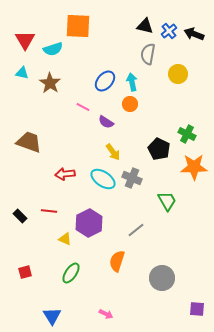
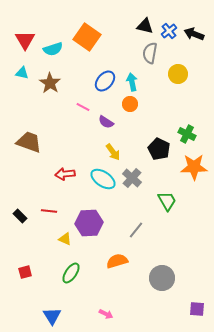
orange square: moved 9 px right, 11 px down; rotated 32 degrees clockwise
gray semicircle: moved 2 px right, 1 px up
gray cross: rotated 18 degrees clockwise
purple hexagon: rotated 24 degrees clockwise
gray line: rotated 12 degrees counterclockwise
orange semicircle: rotated 55 degrees clockwise
